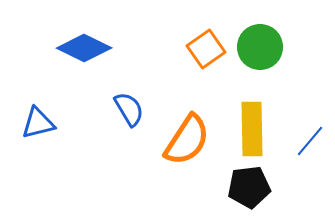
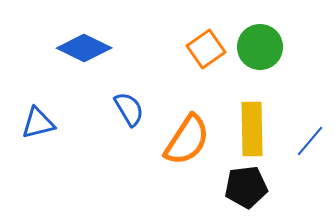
black pentagon: moved 3 px left
